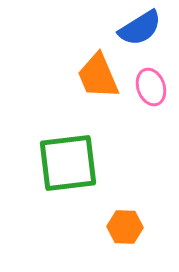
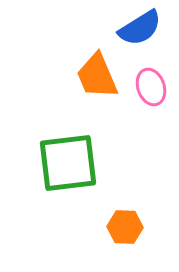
orange trapezoid: moved 1 px left
